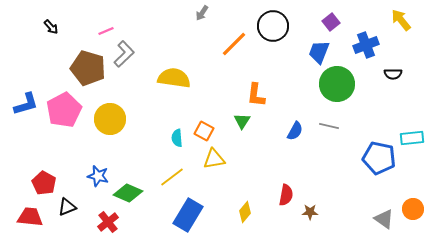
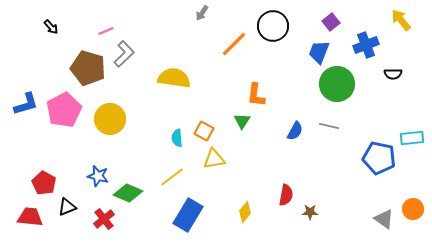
red cross: moved 4 px left, 3 px up
